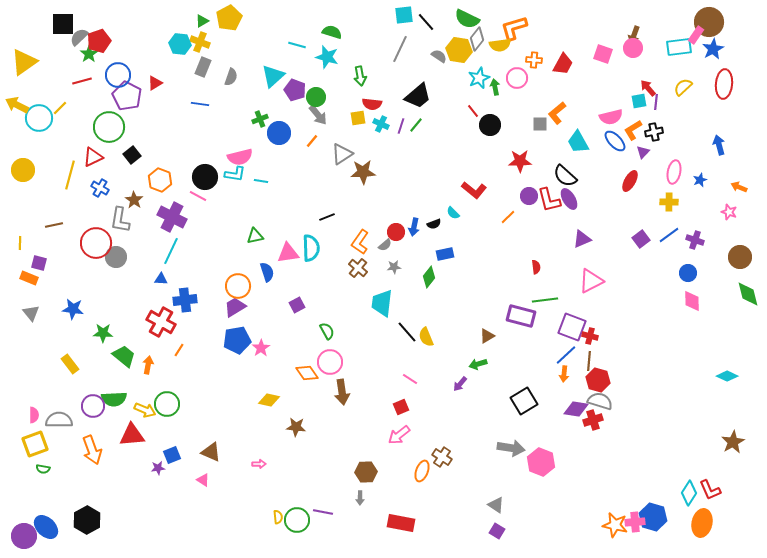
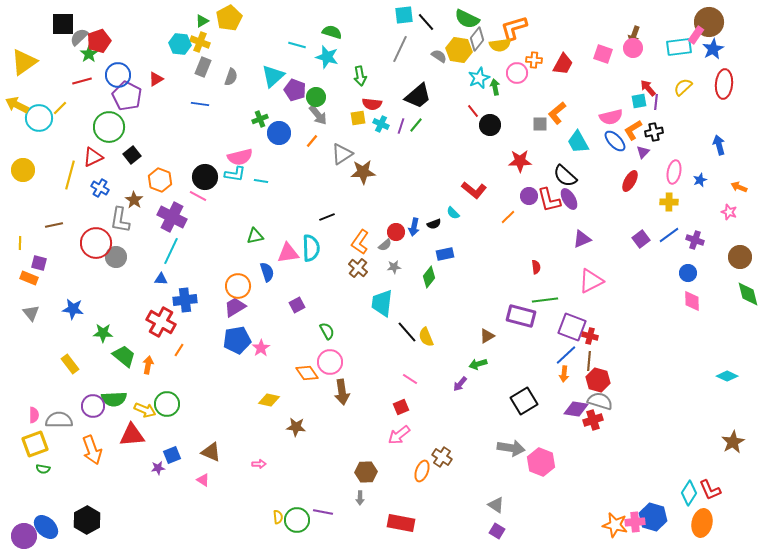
pink circle at (517, 78): moved 5 px up
red triangle at (155, 83): moved 1 px right, 4 px up
